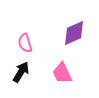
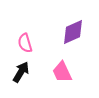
purple diamond: moved 1 px left, 1 px up
pink trapezoid: moved 1 px up
